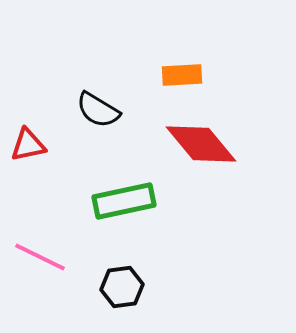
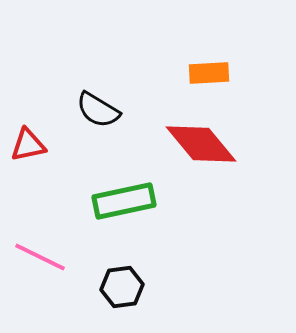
orange rectangle: moved 27 px right, 2 px up
